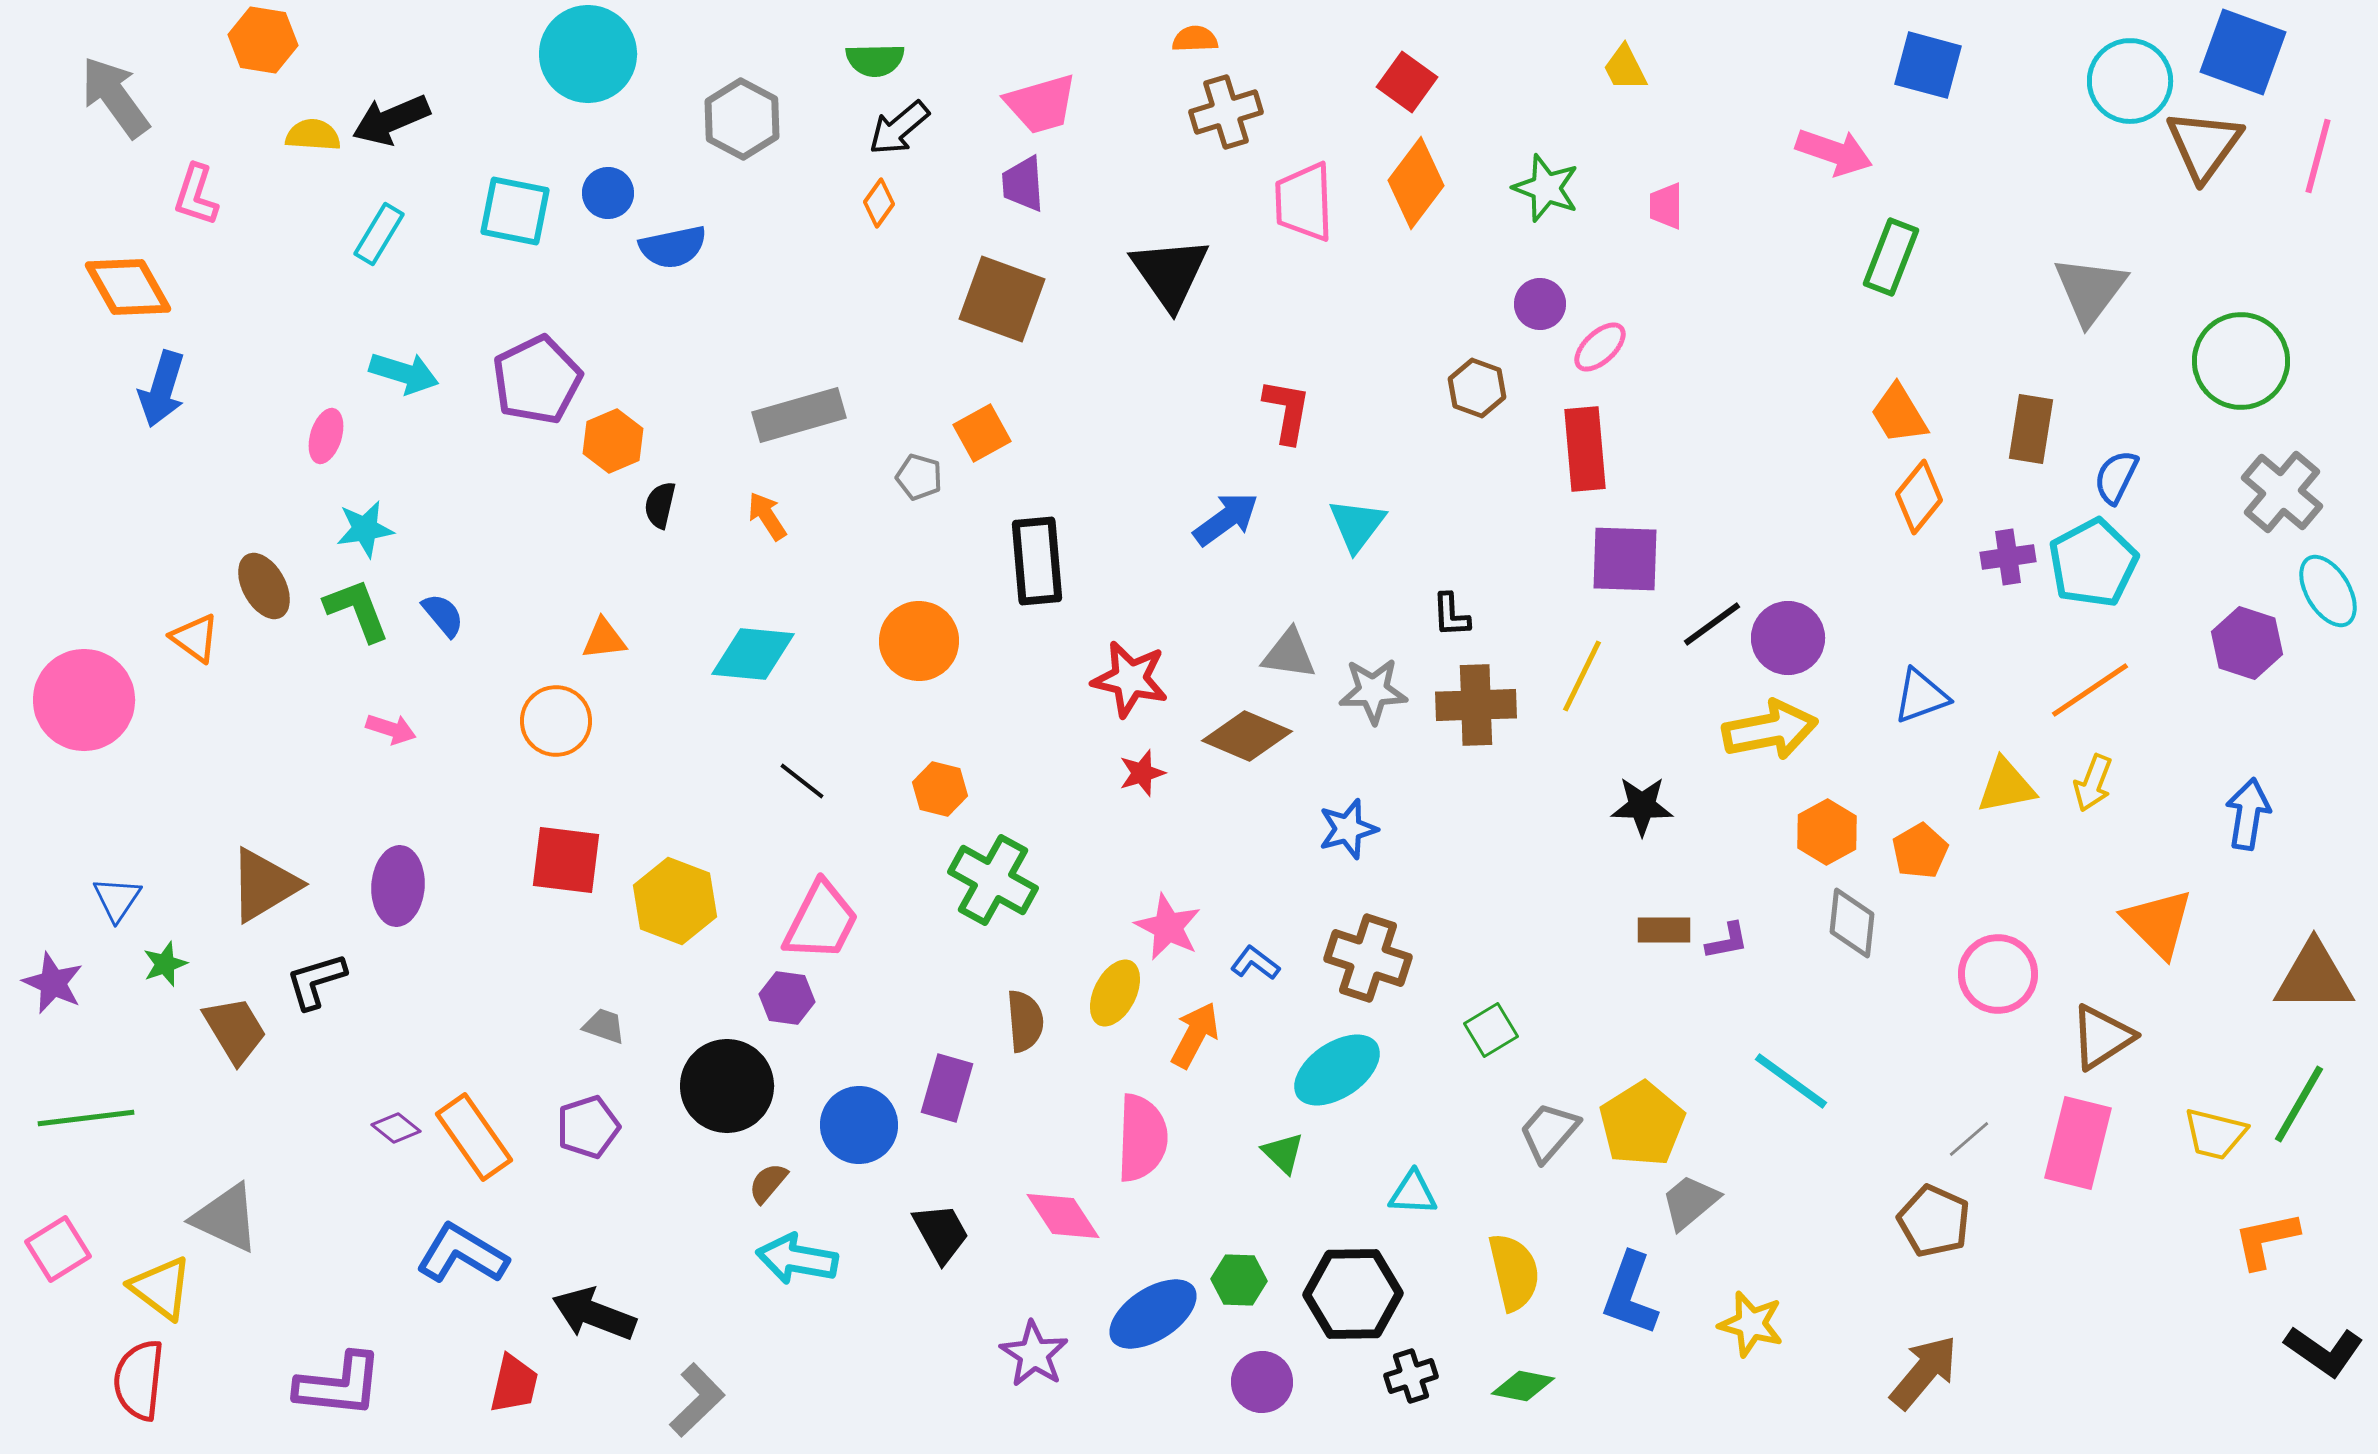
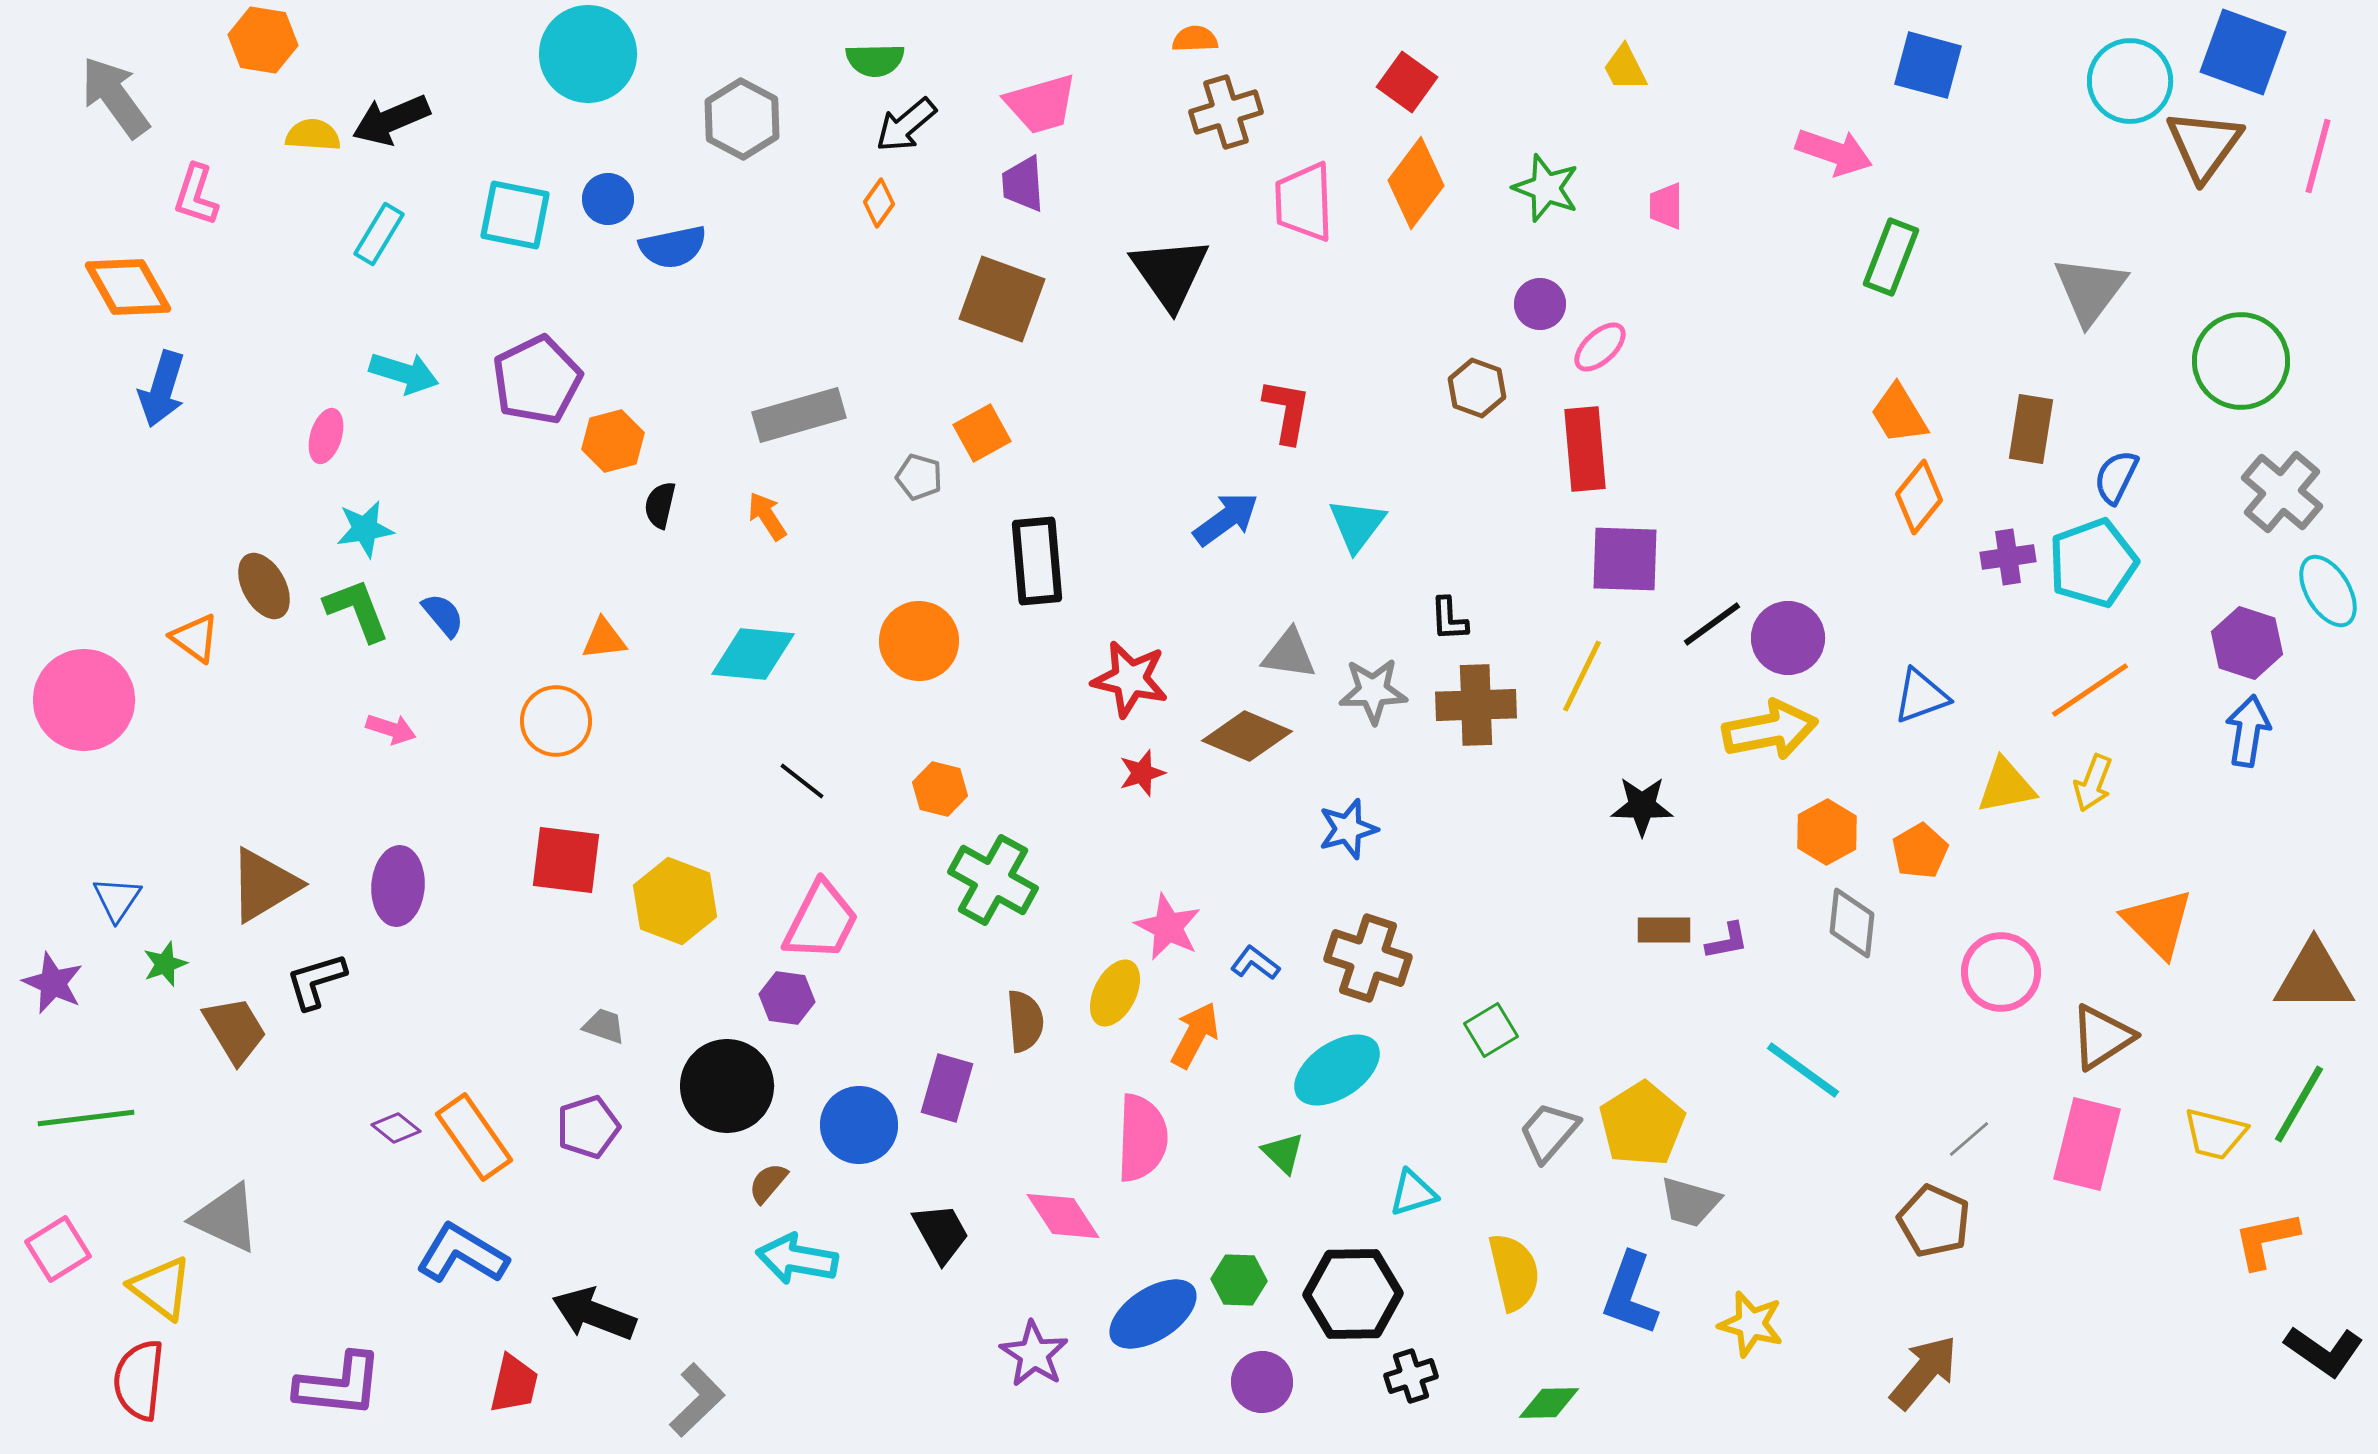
black arrow at (899, 128): moved 7 px right, 3 px up
blue circle at (608, 193): moved 6 px down
cyan square at (515, 211): moved 4 px down
orange hexagon at (613, 441): rotated 8 degrees clockwise
cyan pentagon at (2093, 563): rotated 8 degrees clockwise
black L-shape at (1451, 615): moved 2 px left, 4 px down
blue arrow at (2248, 814): moved 83 px up
pink circle at (1998, 974): moved 3 px right, 2 px up
cyan line at (1791, 1081): moved 12 px right, 11 px up
pink rectangle at (2078, 1143): moved 9 px right, 1 px down
cyan triangle at (1413, 1193): rotated 20 degrees counterclockwise
gray trapezoid at (1690, 1202): rotated 124 degrees counterclockwise
green diamond at (1523, 1386): moved 26 px right, 17 px down; rotated 12 degrees counterclockwise
